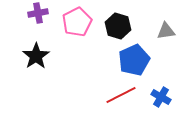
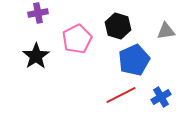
pink pentagon: moved 17 px down
blue cross: rotated 30 degrees clockwise
